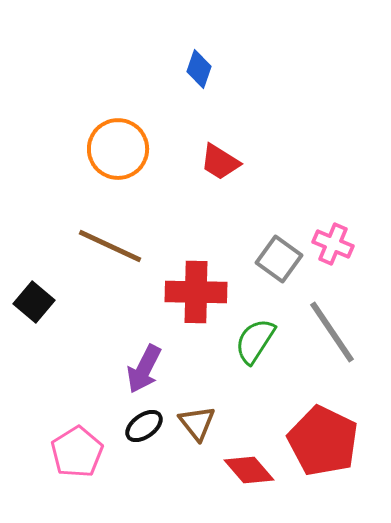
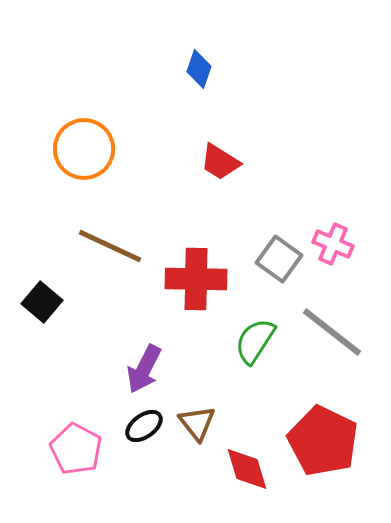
orange circle: moved 34 px left
red cross: moved 13 px up
black square: moved 8 px right
gray line: rotated 18 degrees counterclockwise
pink pentagon: moved 1 px left, 3 px up; rotated 12 degrees counterclockwise
red diamond: moved 2 px left, 1 px up; rotated 24 degrees clockwise
